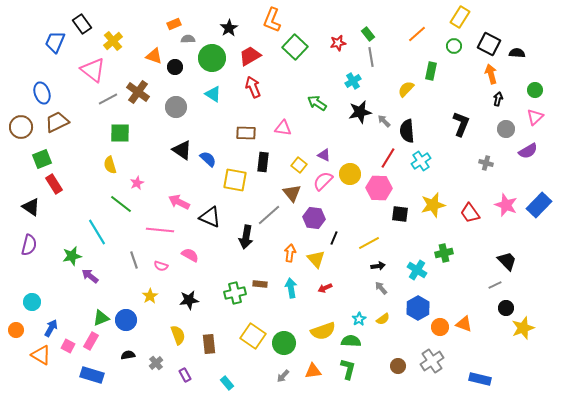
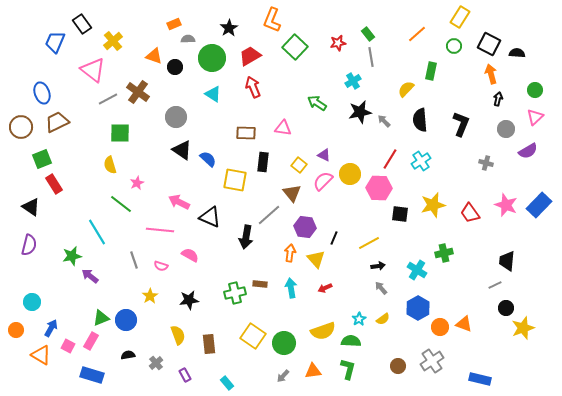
gray circle at (176, 107): moved 10 px down
black semicircle at (407, 131): moved 13 px right, 11 px up
red line at (388, 158): moved 2 px right, 1 px down
purple hexagon at (314, 218): moved 9 px left, 9 px down
black trapezoid at (507, 261): rotated 130 degrees counterclockwise
